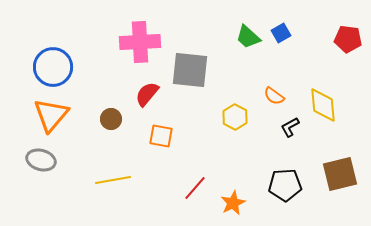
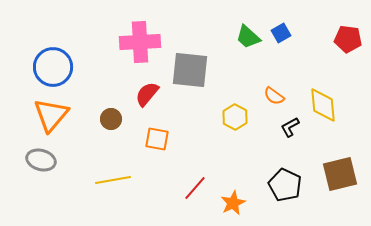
orange square: moved 4 px left, 3 px down
black pentagon: rotated 28 degrees clockwise
